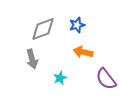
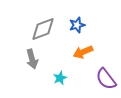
orange arrow: rotated 36 degrees counterclockwise
